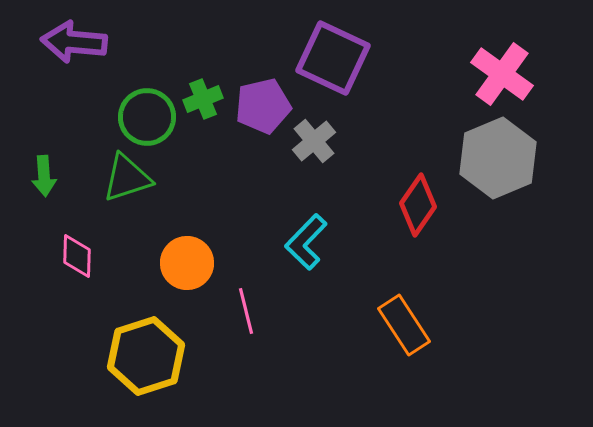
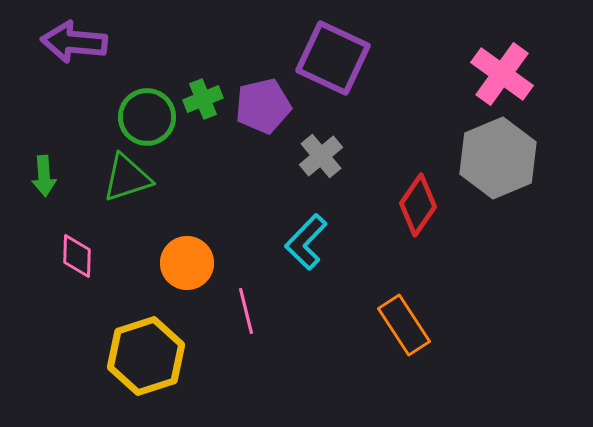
gray cross: moved 7 px right, 15 px down
